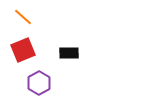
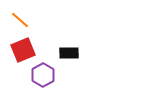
orange line: moved 3 px left, 3 px down
purple hexagon: moved 4 px right, 8 px up
